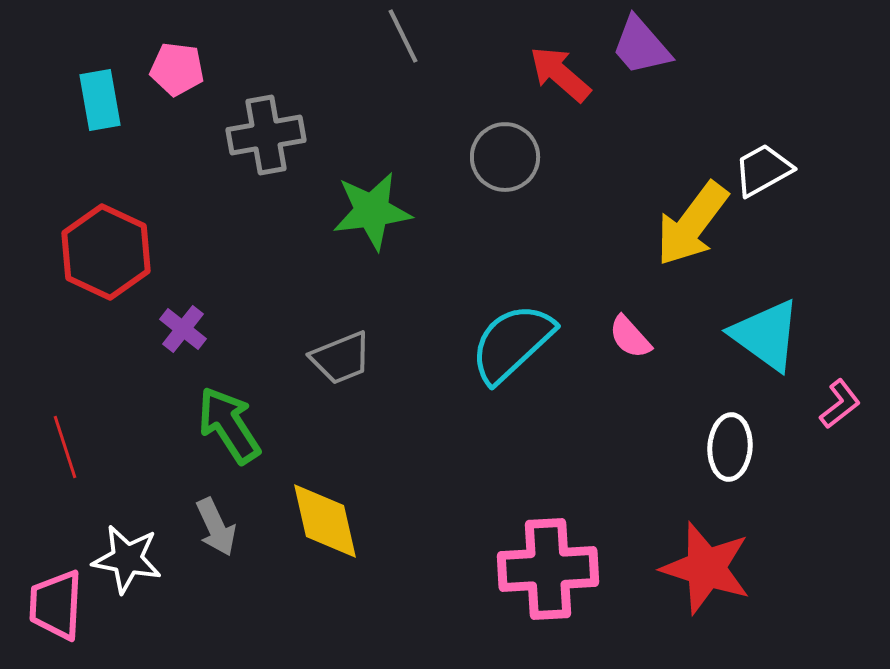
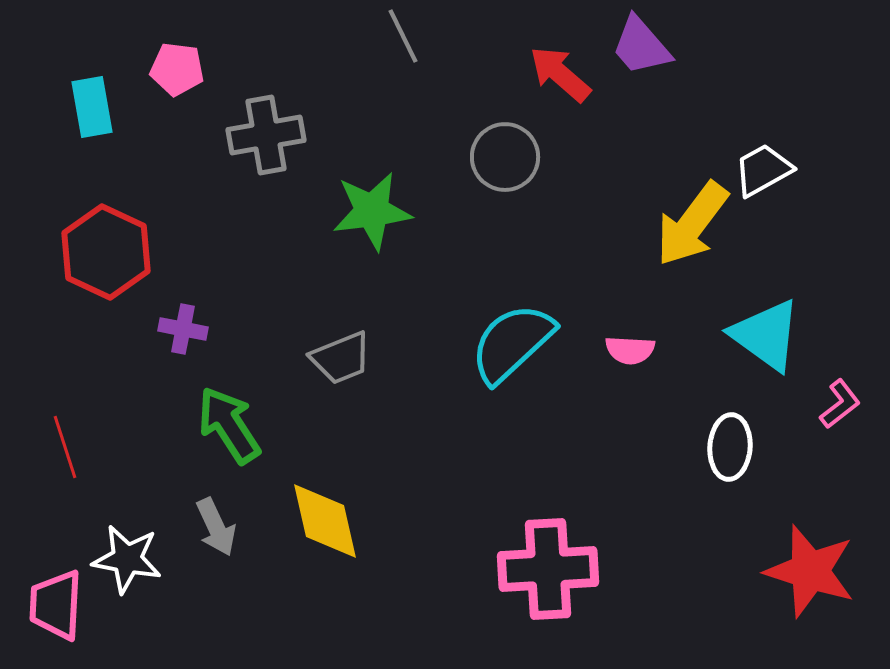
cyan rectangle: moved 8 px left, 7 px down
purple cross: rotated 27 degrees counterclockwise
pink semicircle: moved 13 px down; rotated 45 degrees counterclockwise
red star: moved 104 px right, 3 px down
